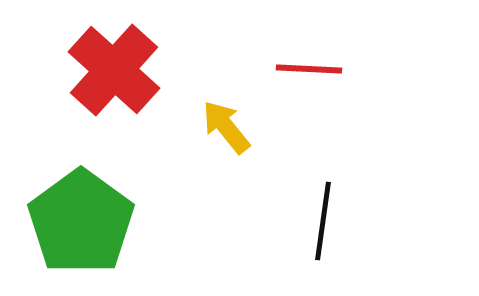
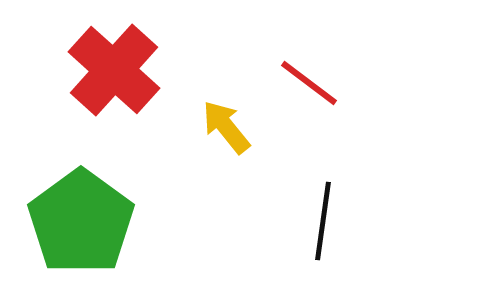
red line: moved 14 px down; rotated 34 degrees clockwise
